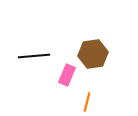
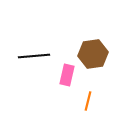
pink rectangle: rotated 10 degrees counterclockwise
orange line: moved 1 px right, 1 px up
